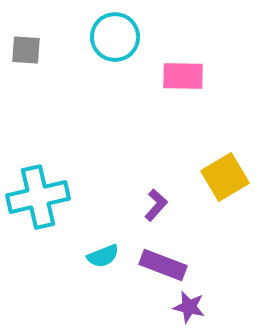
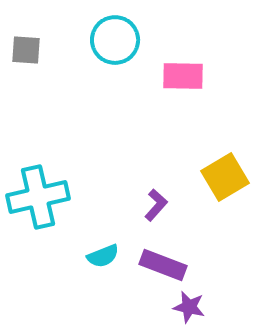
cyan circle: moved 3 px down
